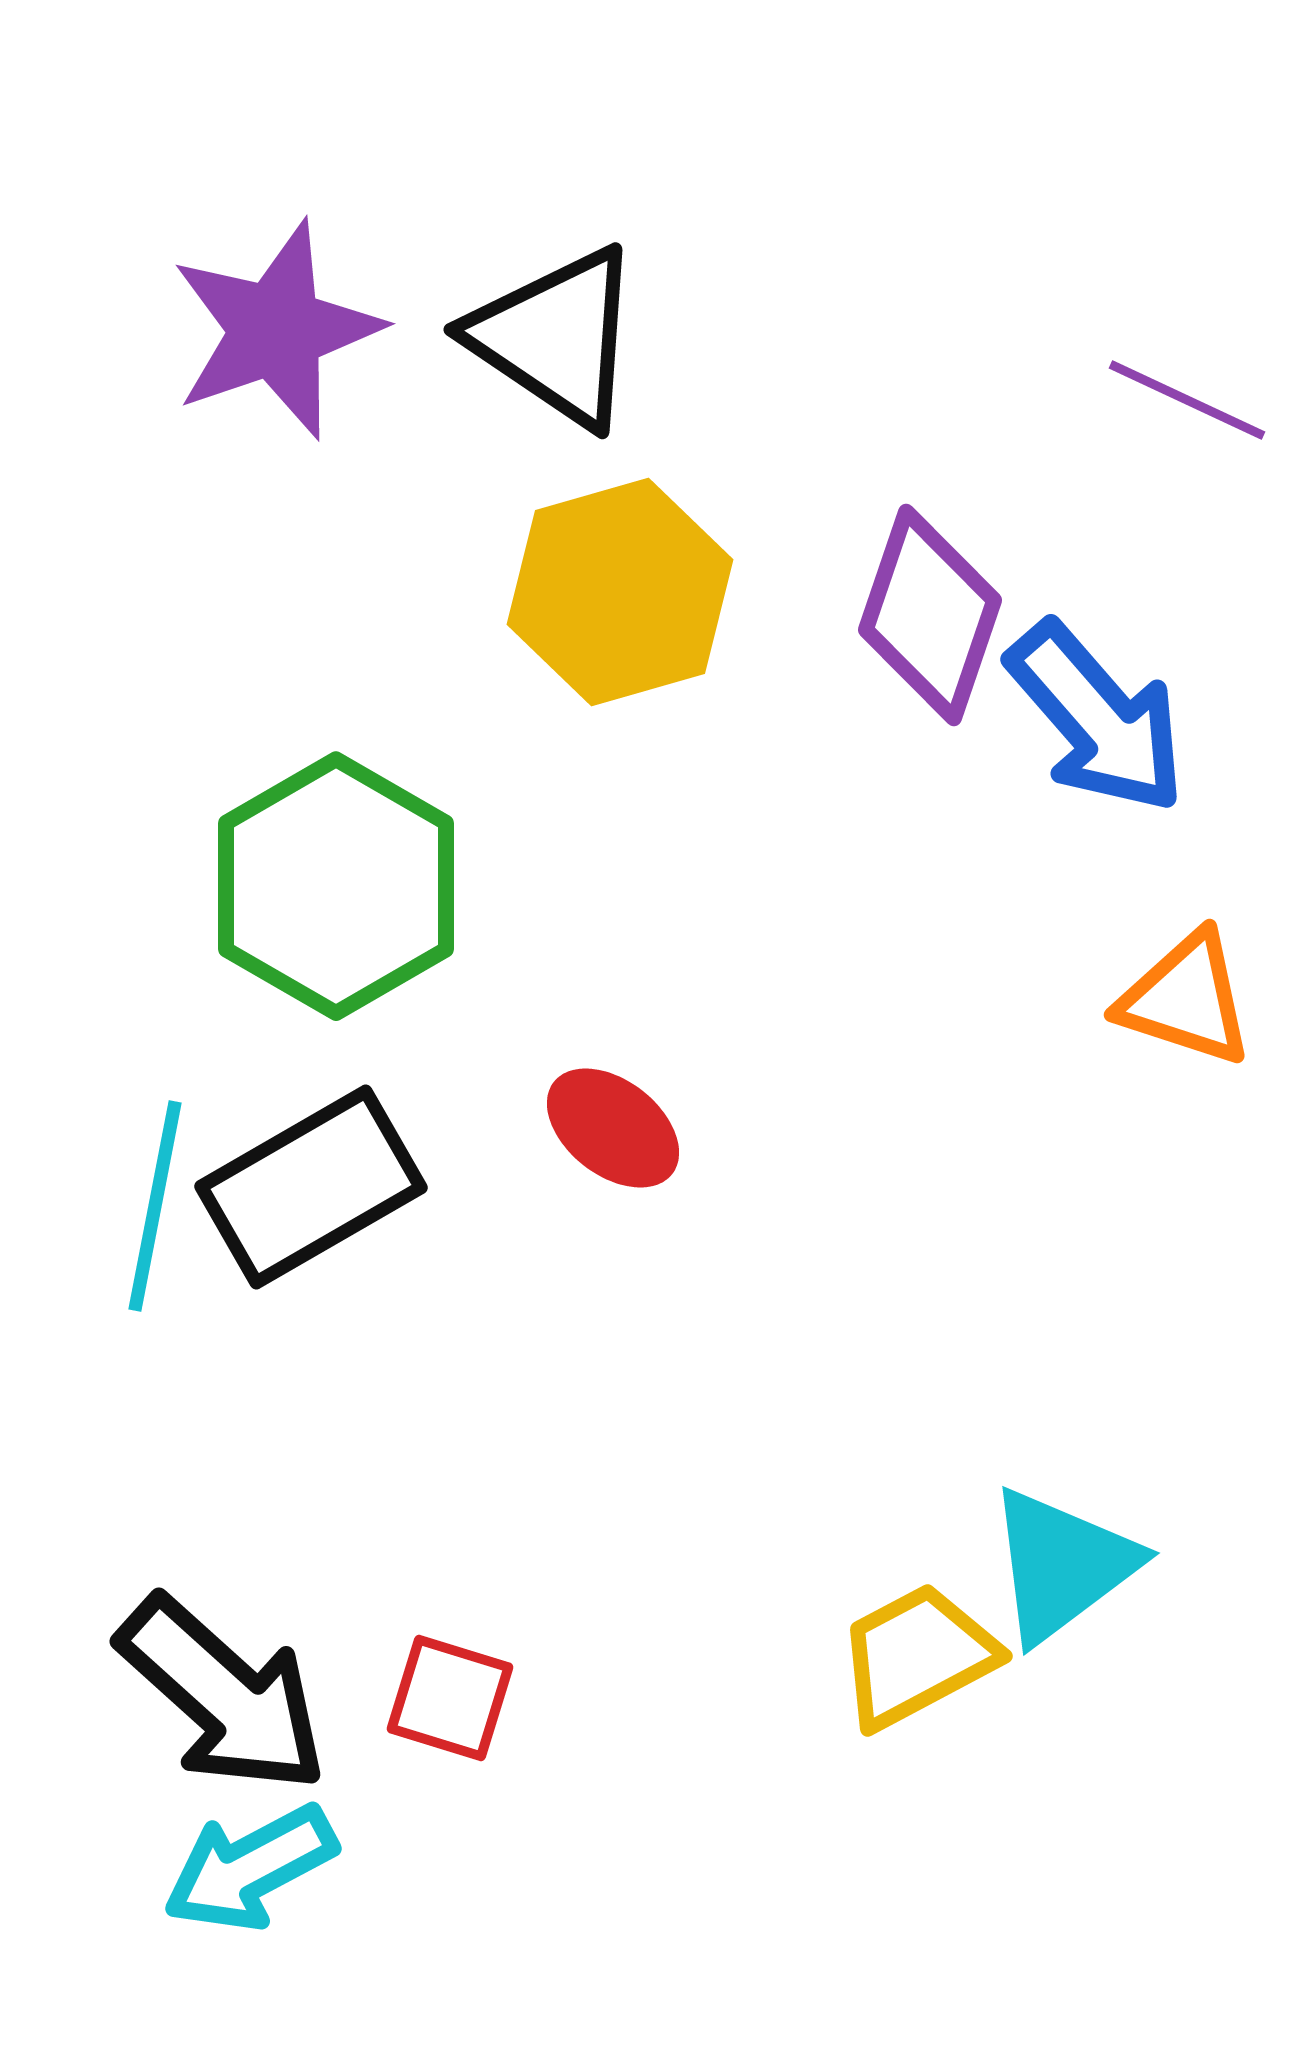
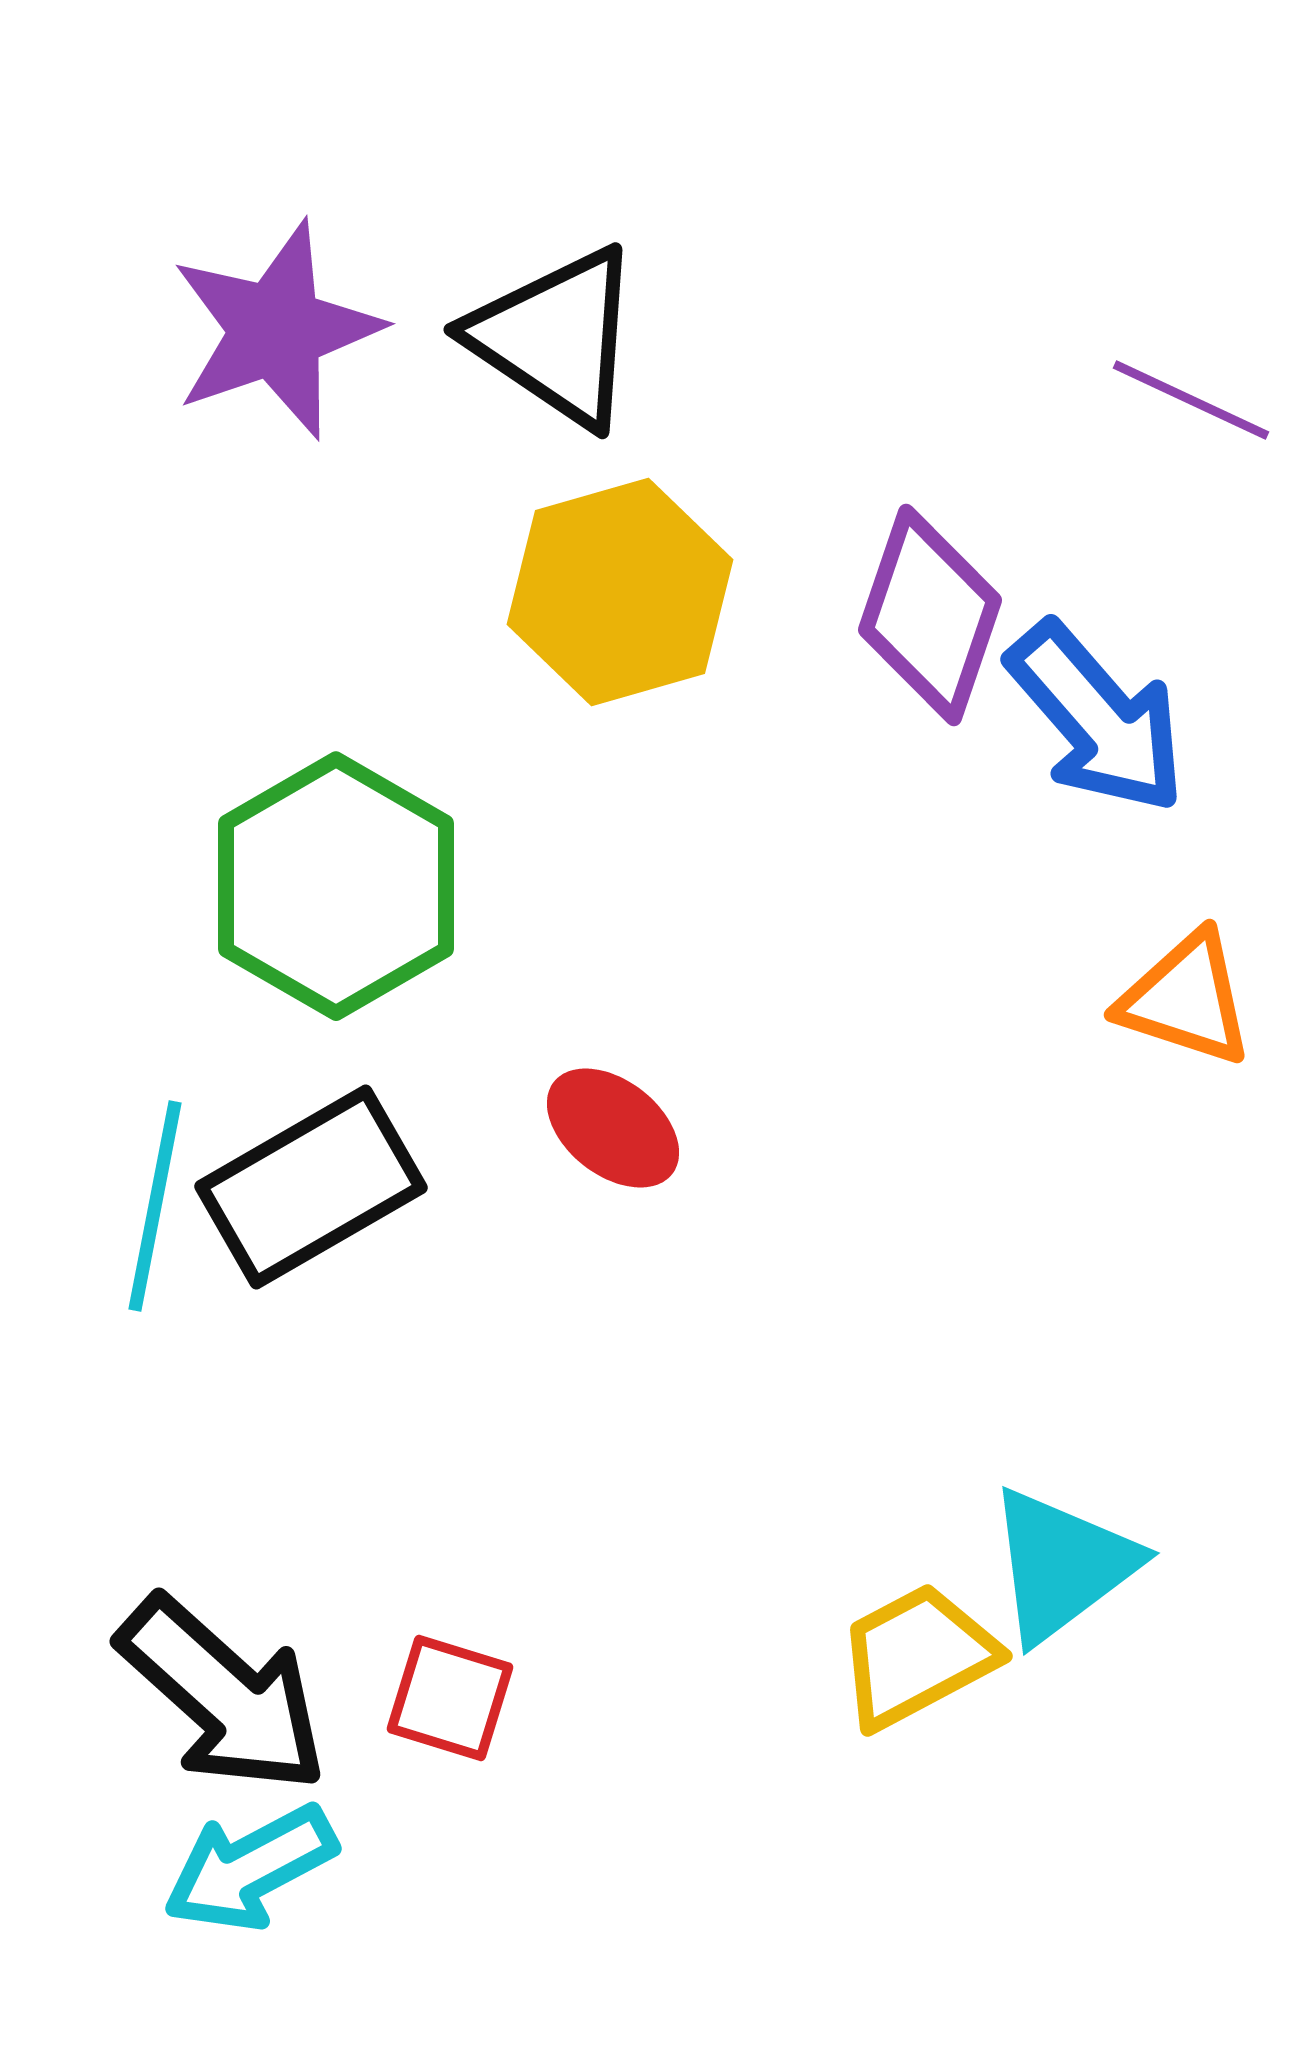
purple line: moved 4 px right
